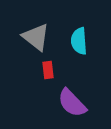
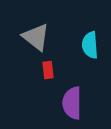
cyan semicircle: moved 11 px right, 4 px down
purple semicircle: rotated 44 degrees clockwise
